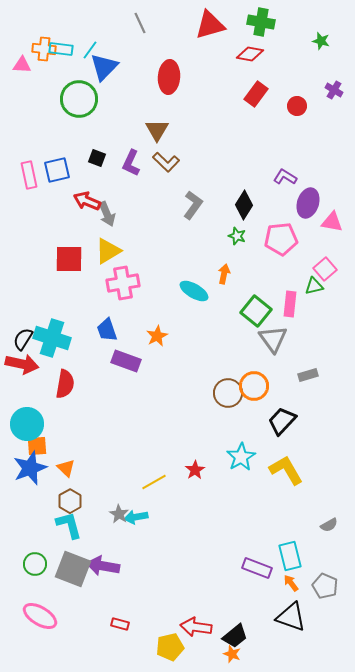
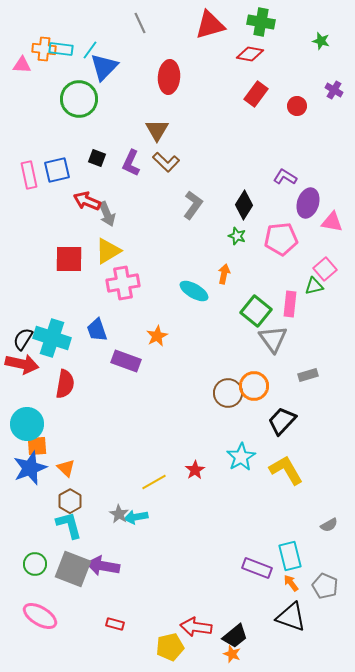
blue trapezoid at (107, 330): moved 10 px left
red rectangle at (120, 624): moved 5 px left
